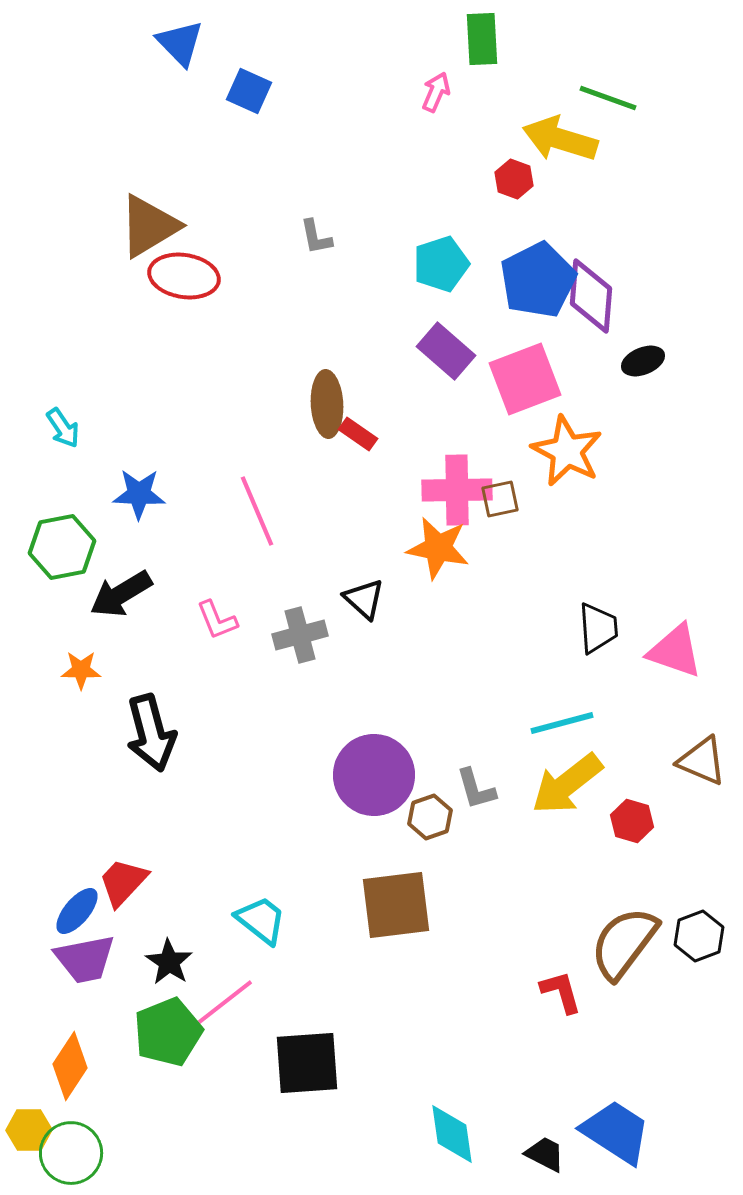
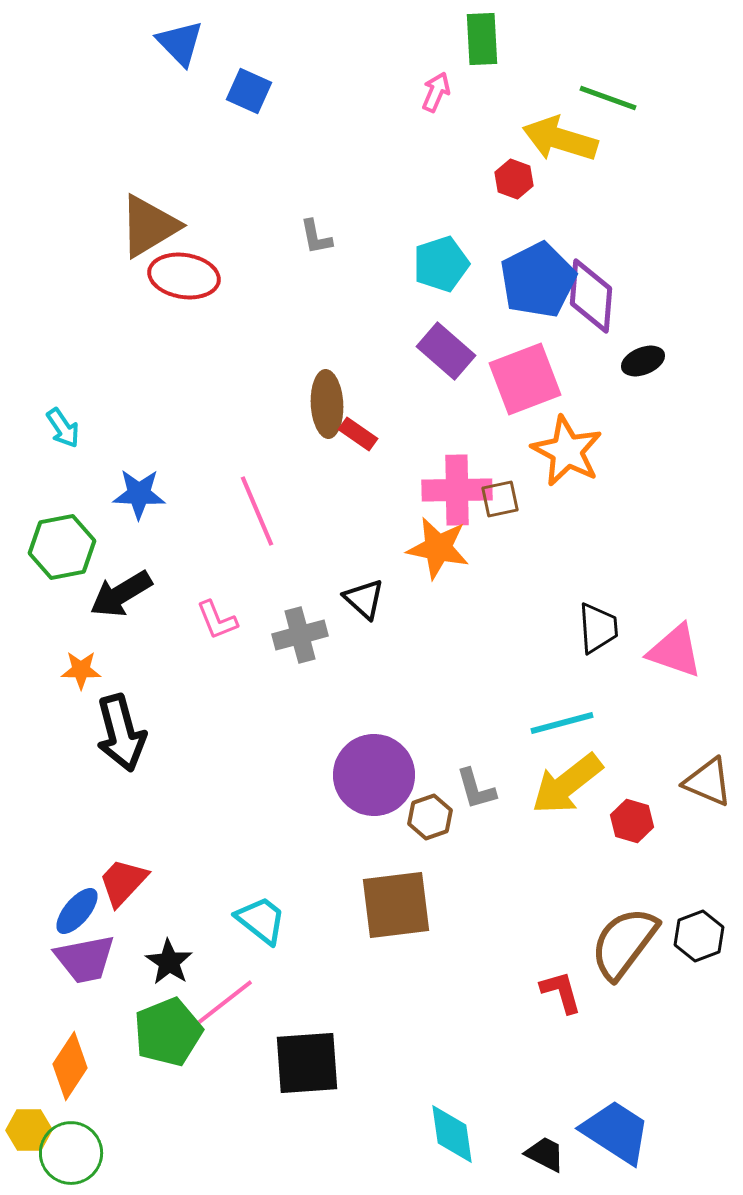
black arrow at (151, 733): moved 30 px left
brown triangle at (702, 761): moved 6 px right, 21 px down
